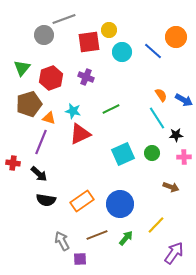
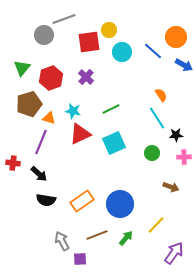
purple cross: rotated 21 degrees clockwise
blue arrow: moved 35 px up
cyan square: moved 9 px left, 11 px up
